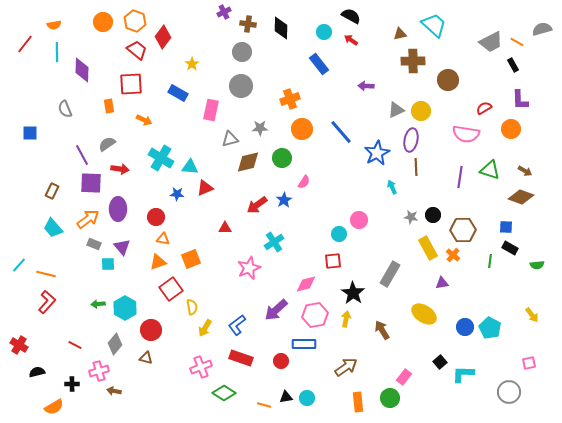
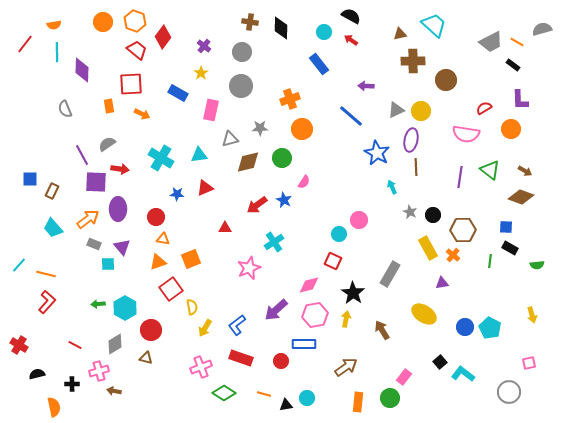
purple cross at (224, 12): moved 20 px left, 34 px down; rotated 24 degrees counterclockwise
brown cross at (248, 24): moved 2 px right, 2 px up
yellow star at (192, 64): moved 9 px right, 9 px down
black rectangle at (513, 65): rotated 24 degrees counterclockwise
brown circle at (448, 80): moved 2 px left
orange arrow at (144, 120): moved 2 px left, 6 px up
blue line at (341, 132): moved 10 px right, 16 px up; rotated 8 degrees counterclockwise
blue square at (30, 133): moved 46 px down
blue star at (377, 153): rotated 15 degrees counterclockwise
cyan triangle at (190, 167): moved 9 px right, 12 px up; rotated 12 degrees counterclockwise
green triangle at (490, 170): rotated 20 degrees clockwise
purple square at (91, 183): moved 5 px right, 1 px up
blue star at (284, 200): rotated 14 degrees counterclockwise
gray star at (411, 217): moved 1 px left, 5 px up; rotated 16 degrees clockwise
red square at (333, 261): rotated 30 degrees clockwise
pink diamond at (306, 284): moved 3 px right, 1 px down
yellow arrow at (532, 315): rotated 21 degrees clockwise
gray diamond at (115, 344): rotated 20 degrees clockwise
black semicircle at (37, 372): moved 2 px down
cyan L-shape at (463, 374): rotated 35 degrees clockwise
black triangle at (286, 397): moved 8 px down
orange rectangle at (358, 402): rotated 12 degrees clockwise
orange line at (264, 405): moved 11 px up
orange semicircle at (54, 407): rotated 72 degrees counterclockwise
